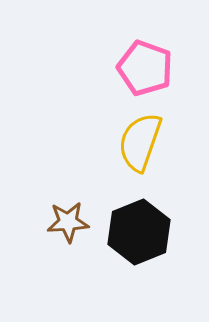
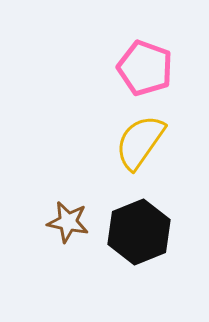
yellow semicircle: rotated 16 degrees clockwise
brown star: rotated 15 degrees clockwise
